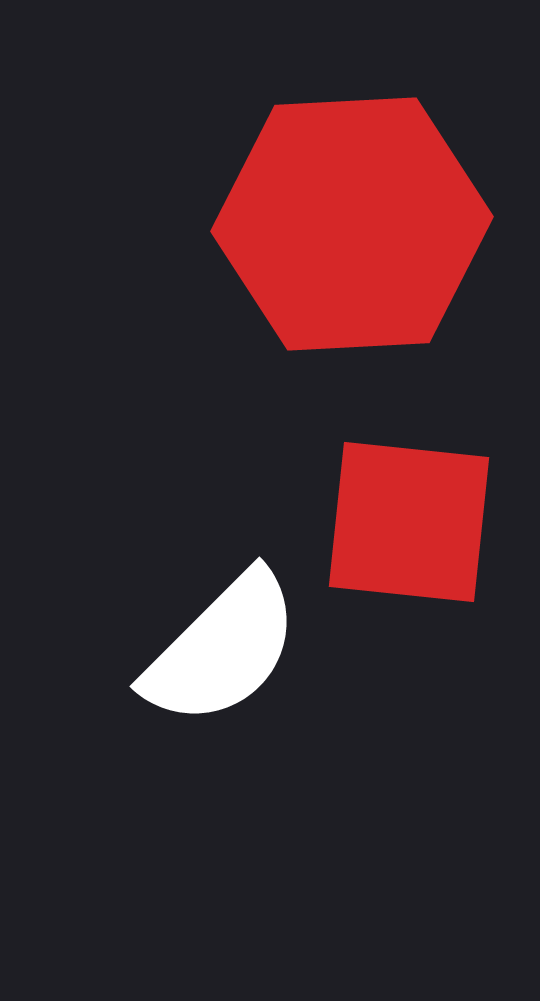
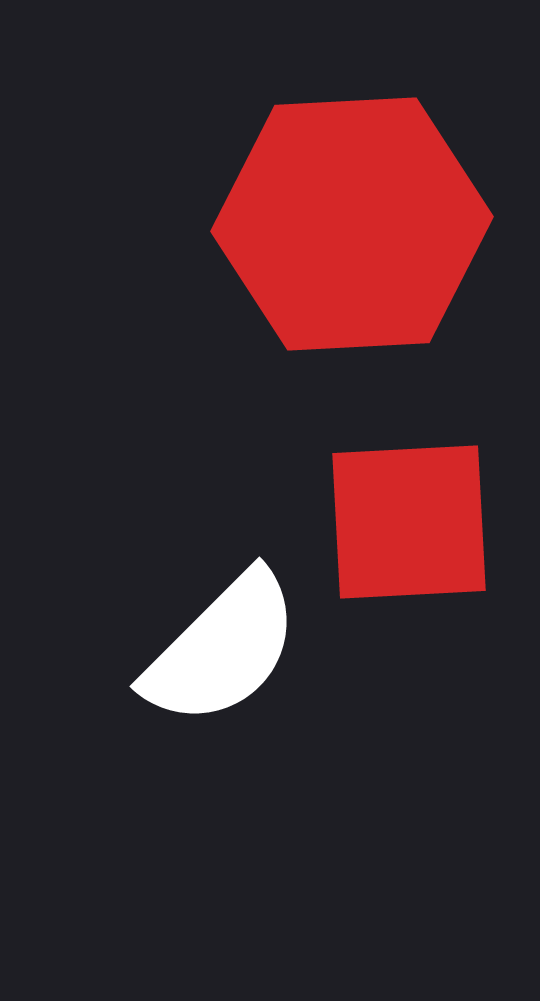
red square: rotated 9 degrees counterclockwise
